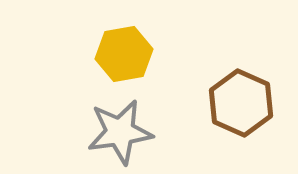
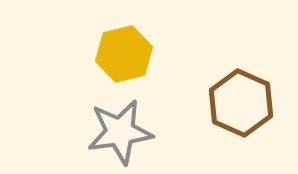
yellow hexagon: rotated 4 degrees counterclockwise
